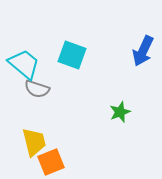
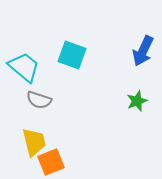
cyan trapezoid: moved 3 px down
gray semicircle: moved 2 px right, 11 px down
green star: moved 17 px right, 11 px up
